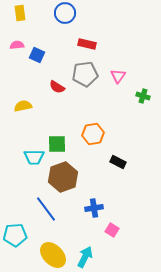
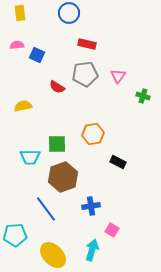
blue circle: moved 4 px right
cyan trapezoid: moved 4 px left
blue cross: moved 3 px left, 2 px up
cyan arrow: moved 7 px right, 7 px up; rotated 10 degrees counterclockwise
